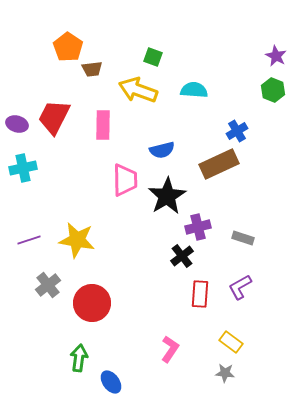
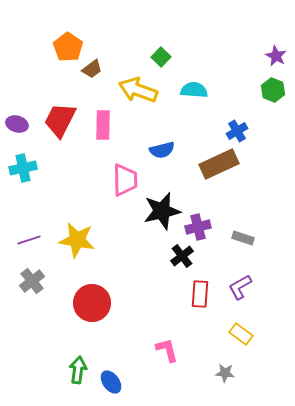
green square: moved 8 px right; rotated 24 degrees clockwise
brown trapezoid: rotated 30 degrees counterclockwise
red trapezoid: moved 6 px right, 3 px down
black star: moved 5 px left, 15 px down; rotated 18 degrees clockwise
gray cross: moved 16 px left, 4 px up
yellow rectangle: moved 10 px right, 8 px up
pink L-shape: moved 3 px left, 1 px down; rotated 48 degrees counterclockwise
green arrow: moved 1 px left, 12 px down
